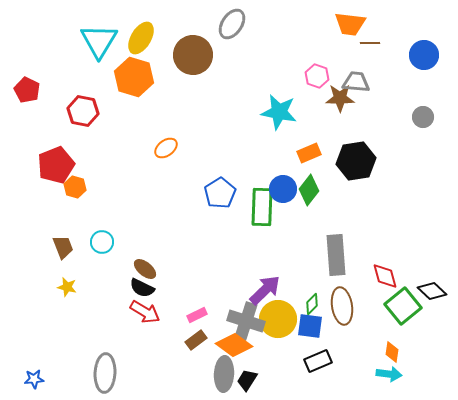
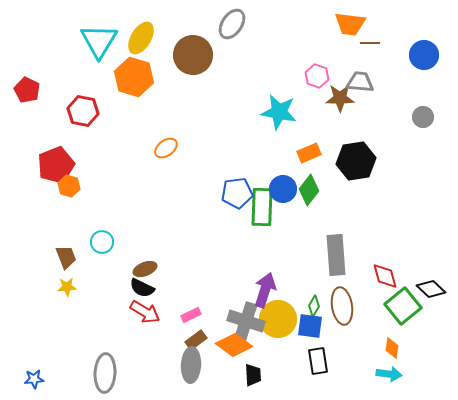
gray trapezoid at (356, 82): moved 4 px right
orange hexagon at (75, 187): moved 6 px left, 1 px up
blue pentagon at (220, 193): moved 17 px right; rotated 24 degrees clockwise
brown trapezoid at (63, 247): moved 3 px right, 10 px down
brown ellipse at (145, 269): rotated 60 degrees counterclockwise
yellow star at (67, 287): rotated 18 degrees counterclockwise
purple arrow at (265, 290): rotated 28 degrees counterclockwise
black diamond at (432, 291): moved 1 px left, 2 px up
green diamond at (312, 304): moved 2 px right, 2 px down; rotated 15 degrees counterclockwise
pink rectangle at (197, 315): moved 6 px left
orange diamond at (392, 352): moved 4 px up
black rectangle at (318, 361): rotated 76 degrees counterclockwise
gray ellipse at (224, 374): moved 33 px left, 9 px up
black trapezoid at (247, 380): moved 6 px right, 5 px up; rotated 145 degrees clockwise
